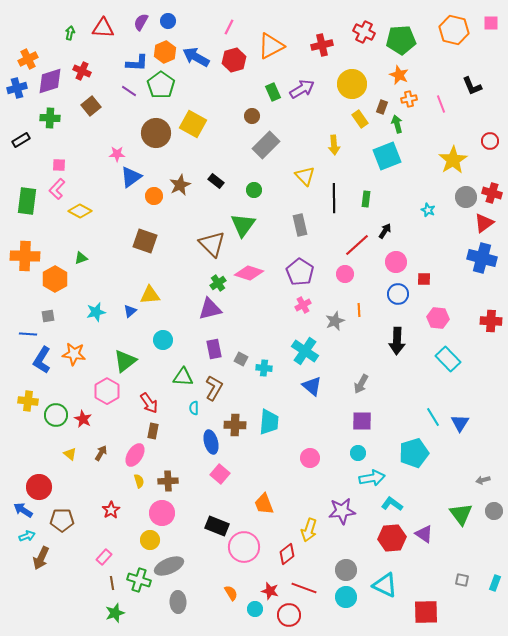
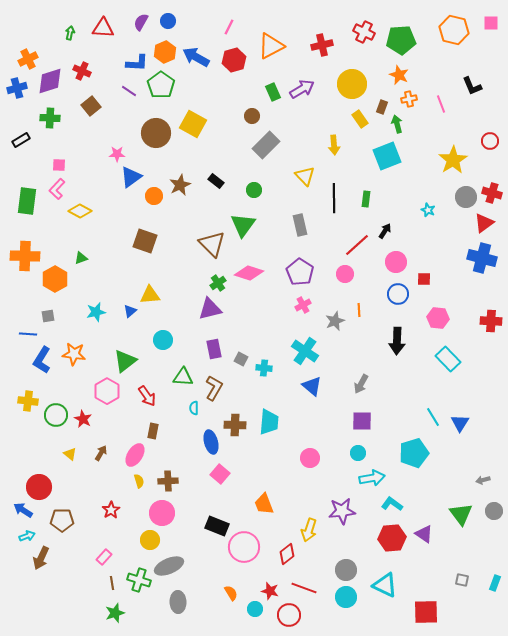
red arrow at (149, 403): moved 2 px left, 7 px up
